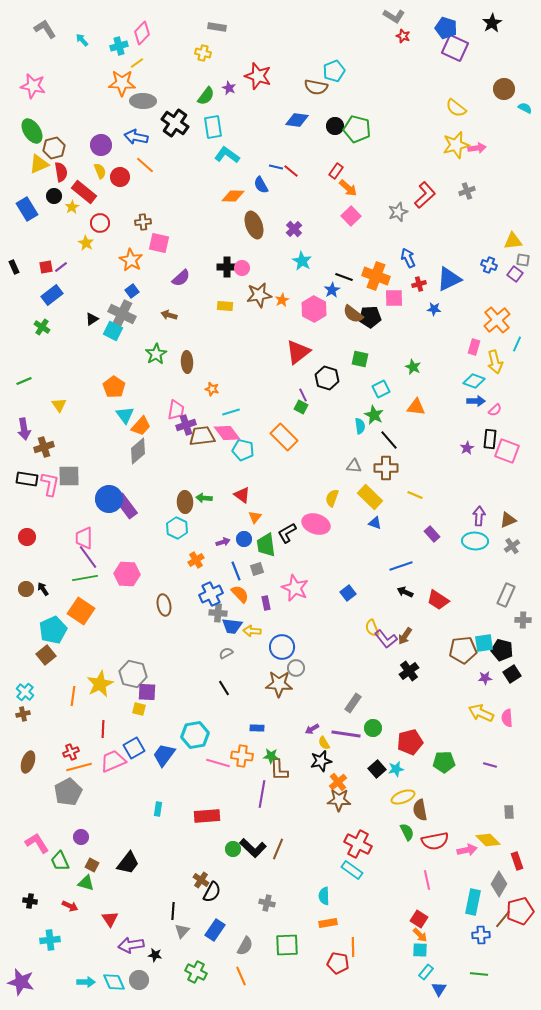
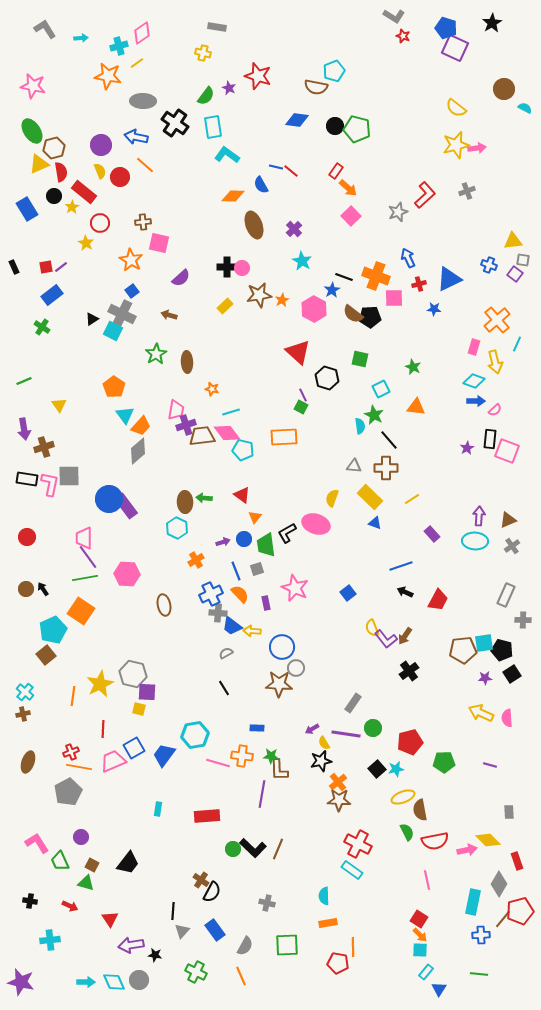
pink diamond at (142, 33): rotated 10 degrees clockwise
cyan arrow at (82, 40): moved 1 px left, 2 px up; rotated 128 degrees clockwise
orange star at (122, 83): moved 14 px left, 7 px up; rotated 8 degrees clockwise
yellow rectangle at (225, 306): rotated 49 degrees counterclockwise
red triangle at (298, 352): rotated 40 degrees counterclockwise
orange rectangle at (284, 437): rotated 48 degrees counterclockwise
yellow line at (415, 495): moved 3 px left, 4 px down; rotated 56 degrees counterclockwise
red trapezoid at (438, 600): rotated 95 degrees counterclockwise
blue trapezoid at (232, 626): rotated 30 degrees clockwise
orange line at (79, 767): rotated 25 degrees clockwise
blue rectangle at (215, 930): rotated 70 degrees counterclockwise
